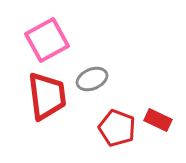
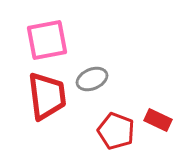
pink square: rotated 18 degrees clockwise
red pentagon: moved 1 px left, 3 px down
